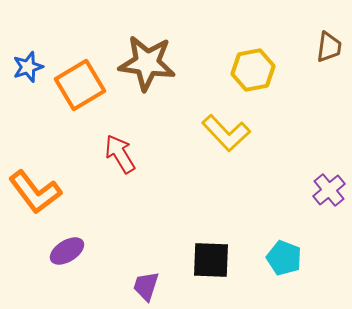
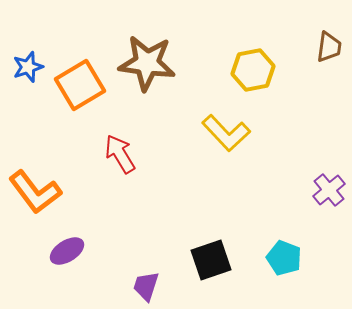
black square: rotated 21 degrees counterclockwise
